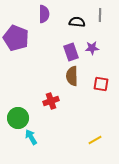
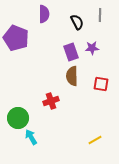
black semicircle: rotated 56 degrees clockwise
